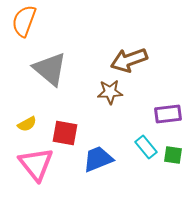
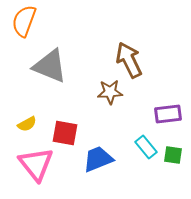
brown arrow: rotated 84 degrees clockwise
gray triangle: moved 3 px up; rotated 18 degrees counterclockwise
